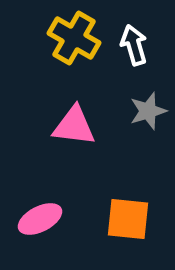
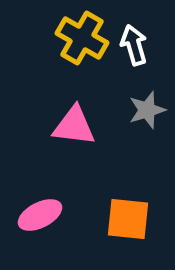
yellow cross: moved 8 px right
gray star: moved 1 px left, 1 px up
pink ellipse: moved 4 px up
